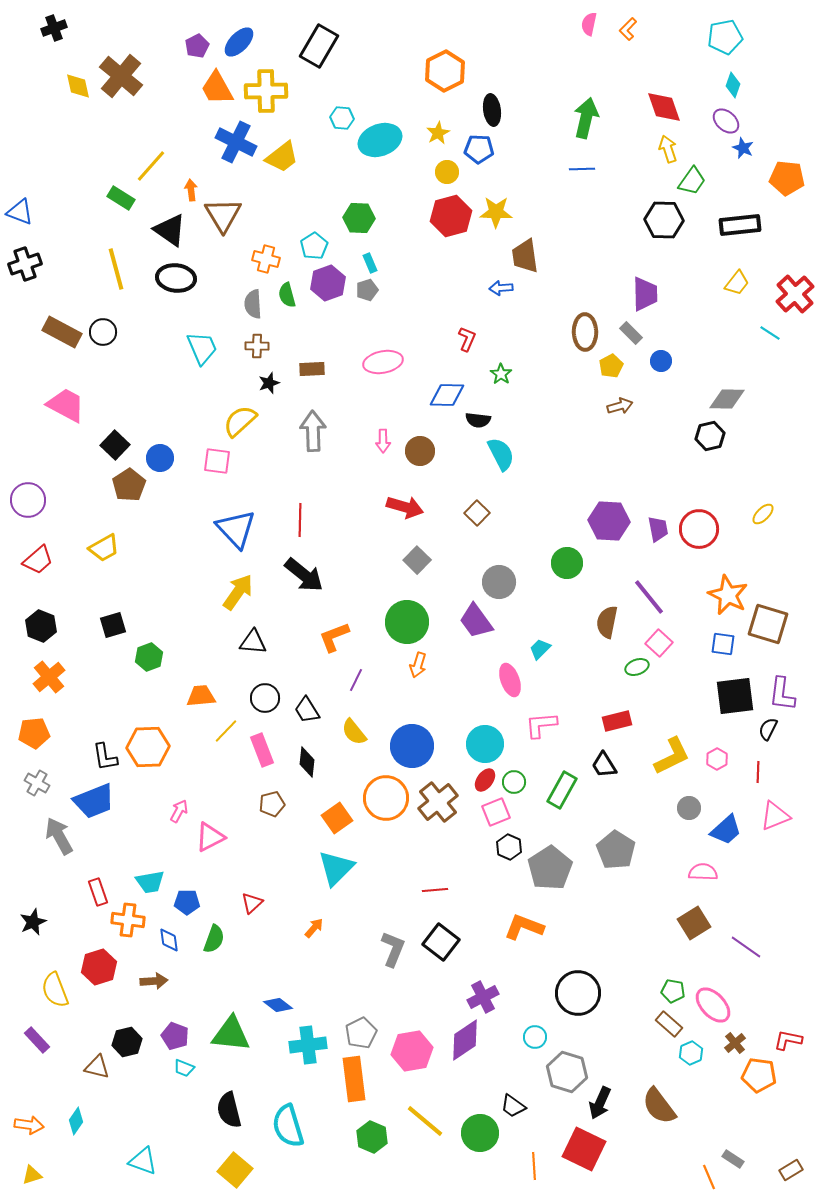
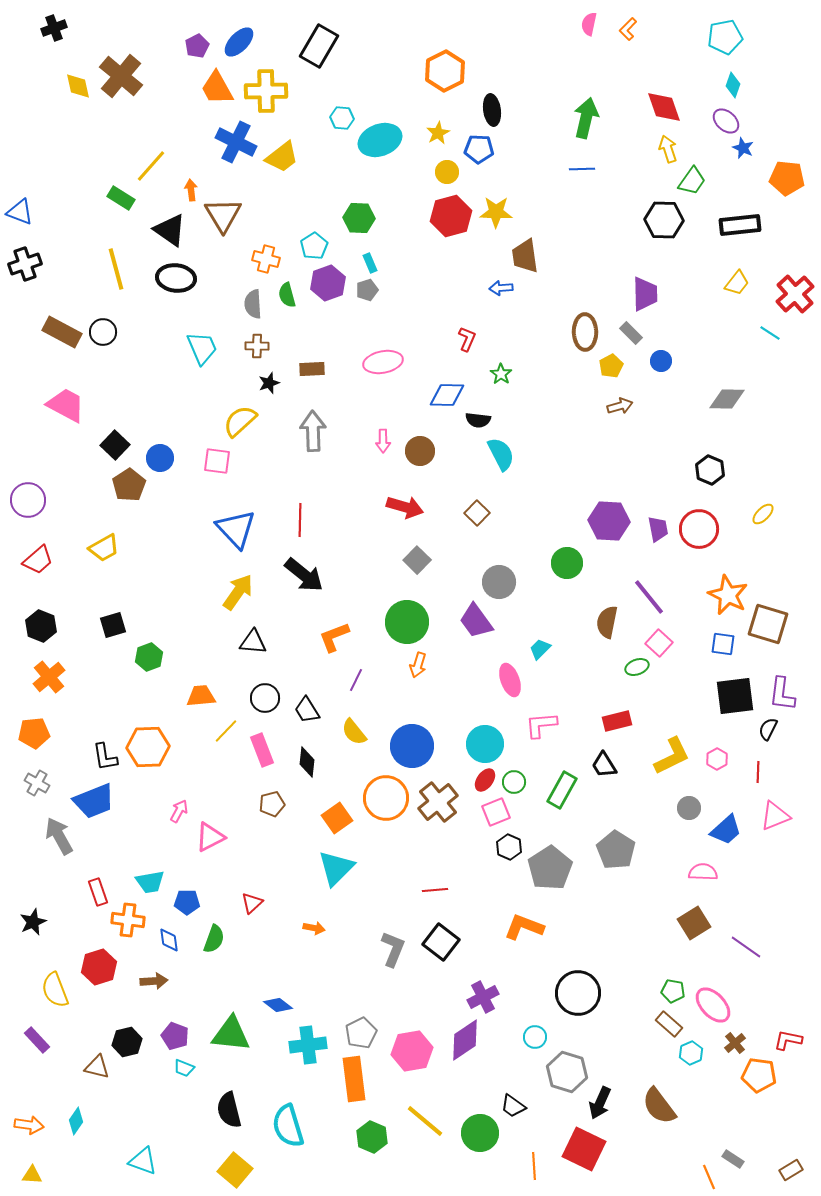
black hexagon at (710, 436): moved 34 px down; rotated 24 degrees counterclockwise
orange arrow at (314, 928): rotated 60 degrees clockwise
yellow triangle at (32, 1175): rotated 20 degrees clockwise
